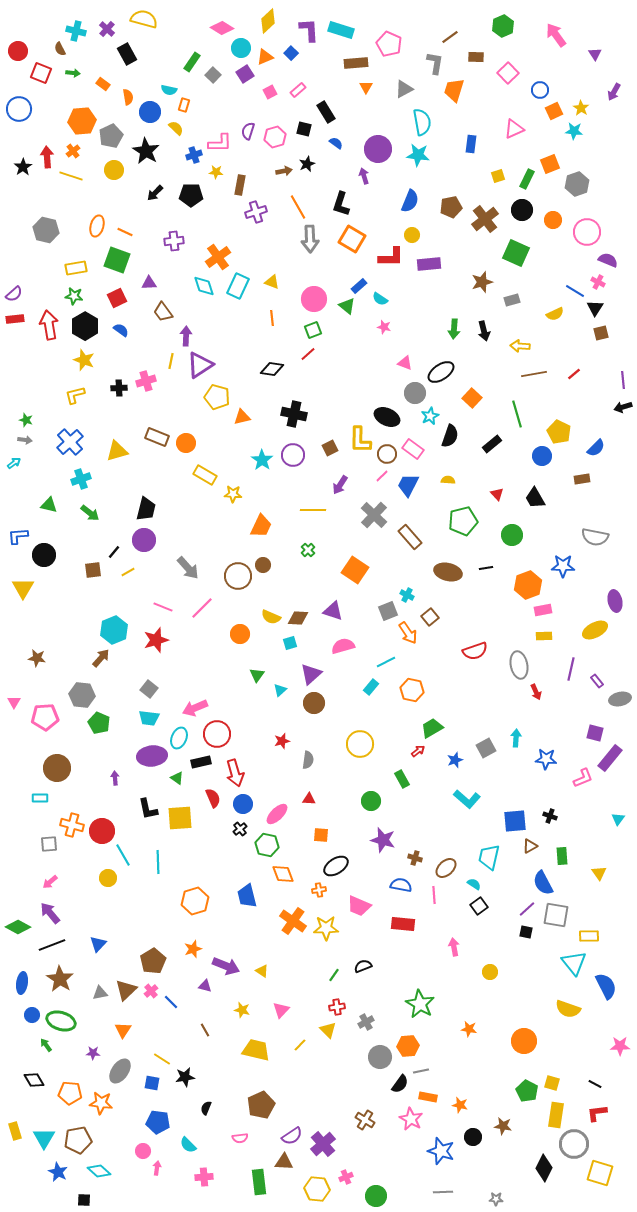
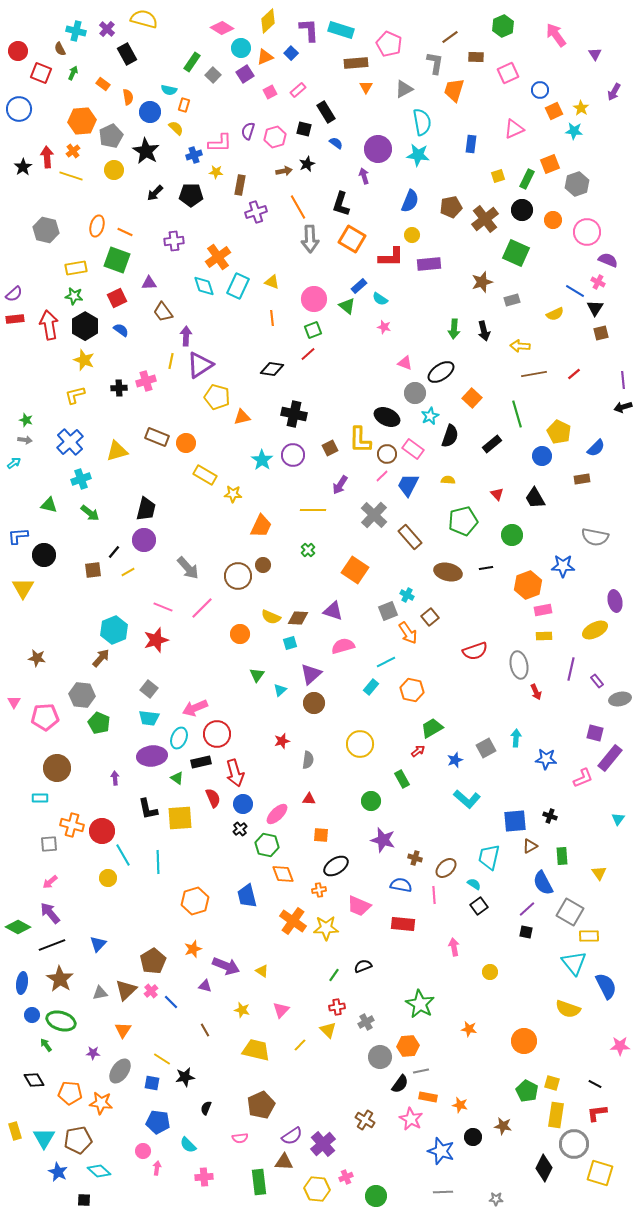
green arrow at (73, 73): rotated 72 degrees counterclockwise
pink square at (508, 73): rotated 20 degrees clockwise
gray square at (556, 915): moved 14 px right, 3 px up; rotated 20 degrees clockwise
